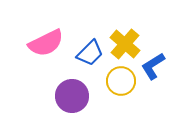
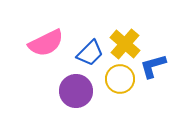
blue L-shape: rotated 16 degrees clockwise
yellow circle: moved 1 px left, 2 px up
purple circle: moved 4 px right, 5 px up
